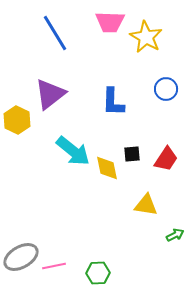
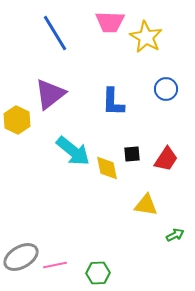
pink line: moved 1 px right, 1 px up
